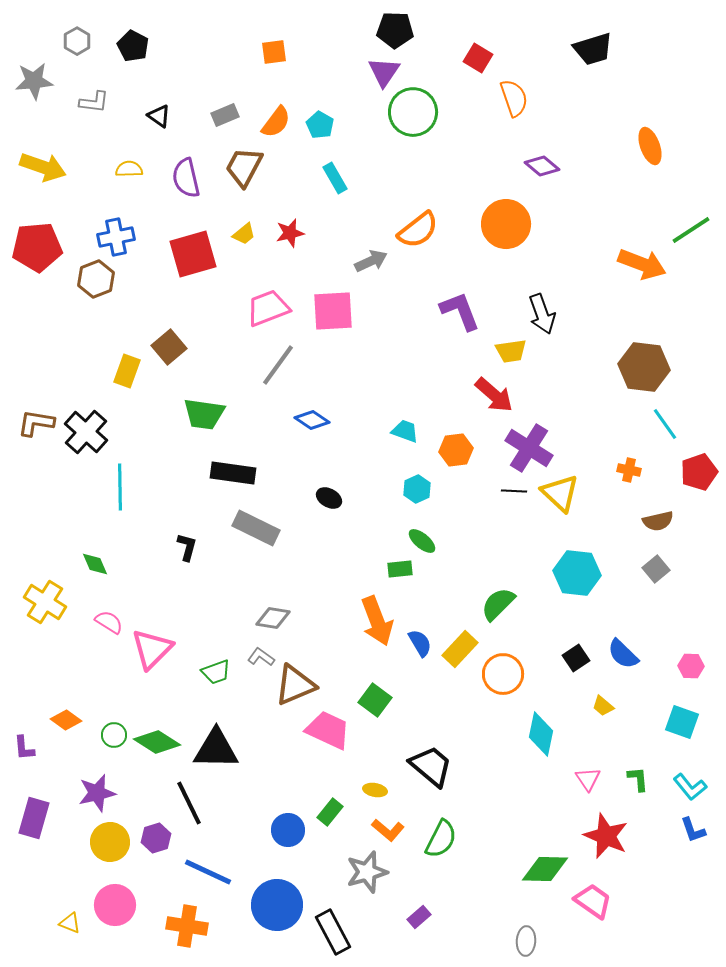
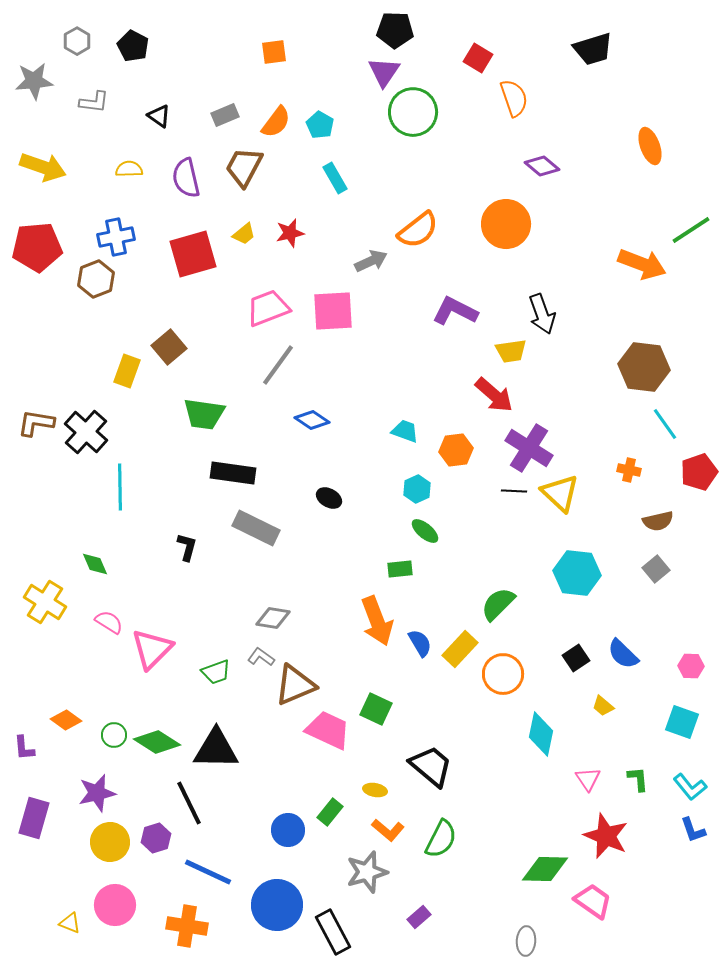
purple L-shape at (460, 311): moved 5 px left; rotated 42 degrees counterclockwise
green ellipse at (422, 541): moved 3 px right, 10 px up
green square at (375, 700): moved 1 px right, 9 px down; rotated 12 degrees counterclockwise
